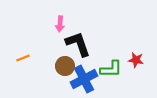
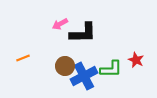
pink arrow: rotated 56 degrees clockwise
black L-shape: moved 5 px right, 11 px up; rotated 108 degrees clockwise
red star: rotated 14 degrees clockwise
blue cross: moved 3 px up
